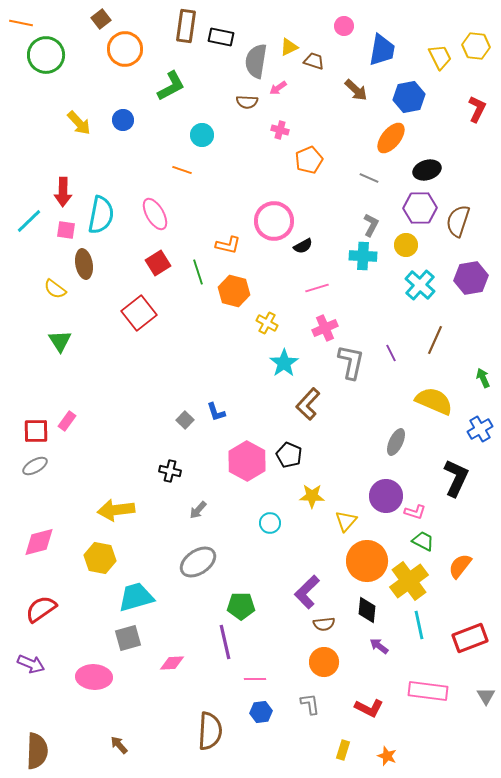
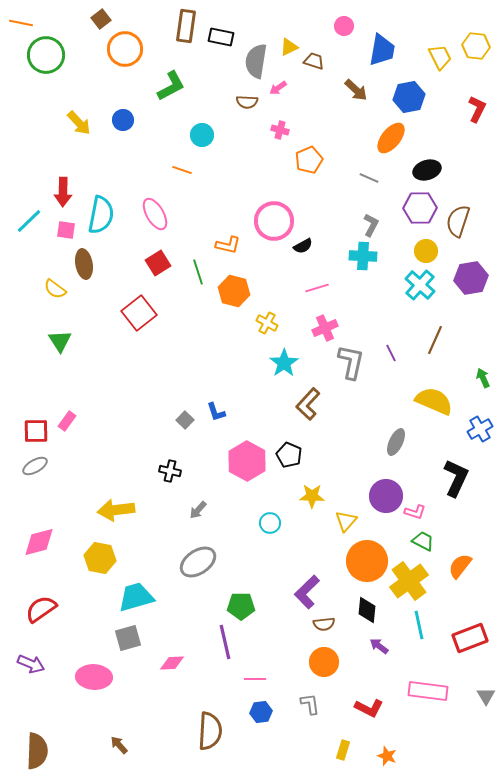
yellow circle at (406, 245): moved 20 px right, 6 px down
